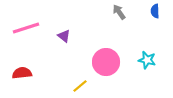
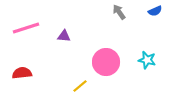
blue semicircle: rotated 112 degrees counterclockwise
purple triangle: rotated 32 degrees counterclockwise
